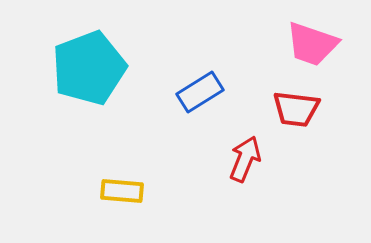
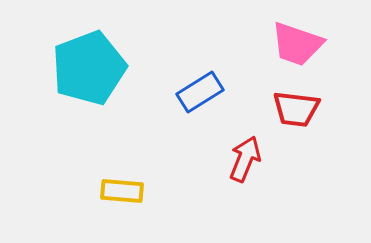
pink trapezoid: moved 15 px left
